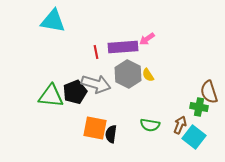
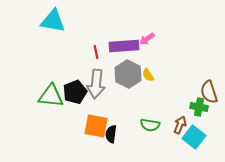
purple rectangle: moved 1 px right, 1 px up
gray arrow: rotated 80 degrees clockwise
orange square: moved 1 px right, 2 px up
